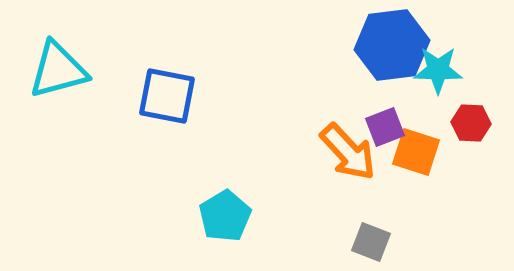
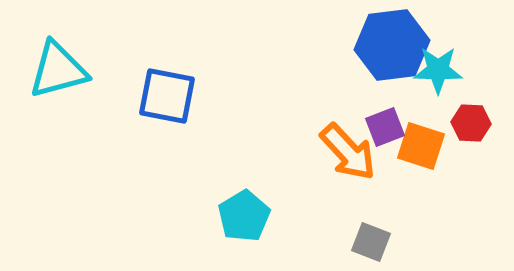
orange square: moved 5 px right, 6 px up
cyan pentagon: moved 19 px right
